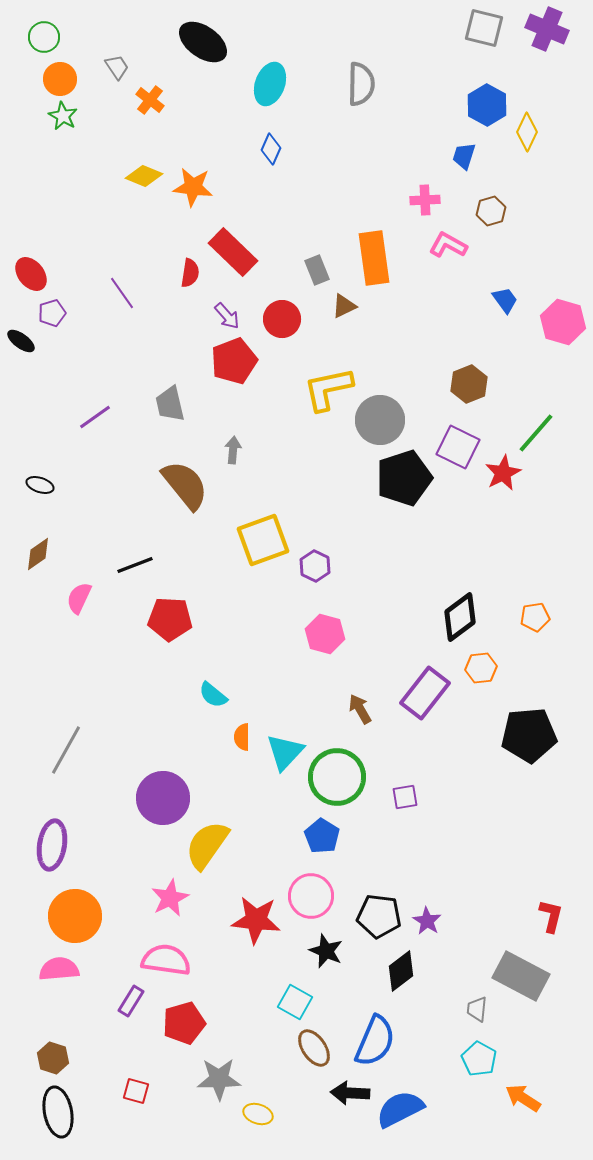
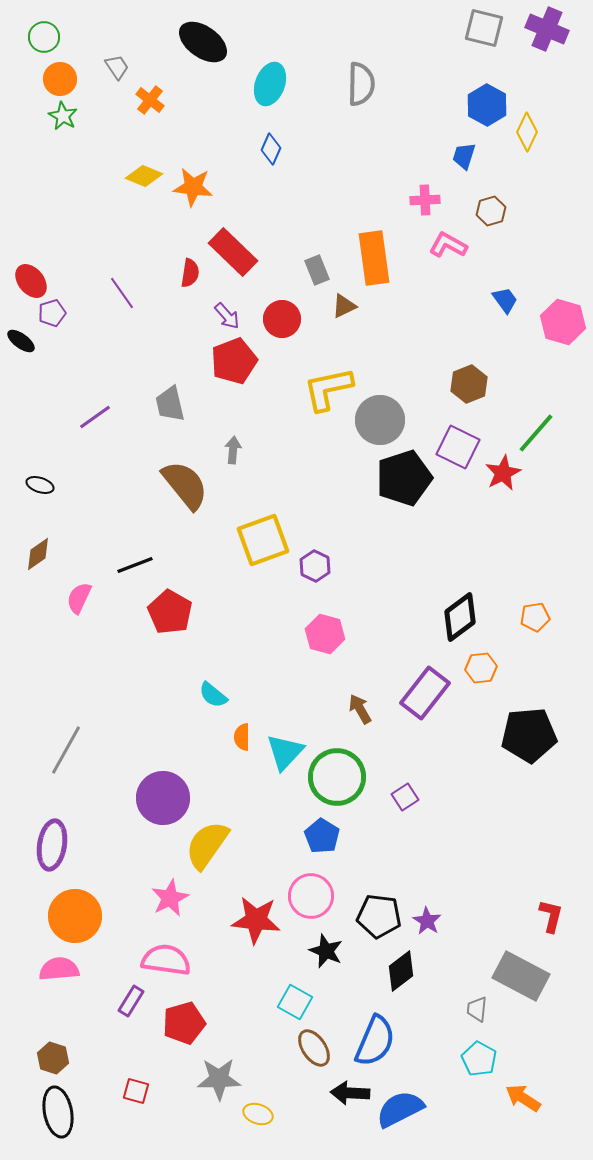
red ellipse at (31, 274): moved 7 px down
red pentagon at (170, 619): moved 7 px up; rotated 27 degrees clockwise
purple square at (405, 797): rotated 24 degrees counterclockwise
